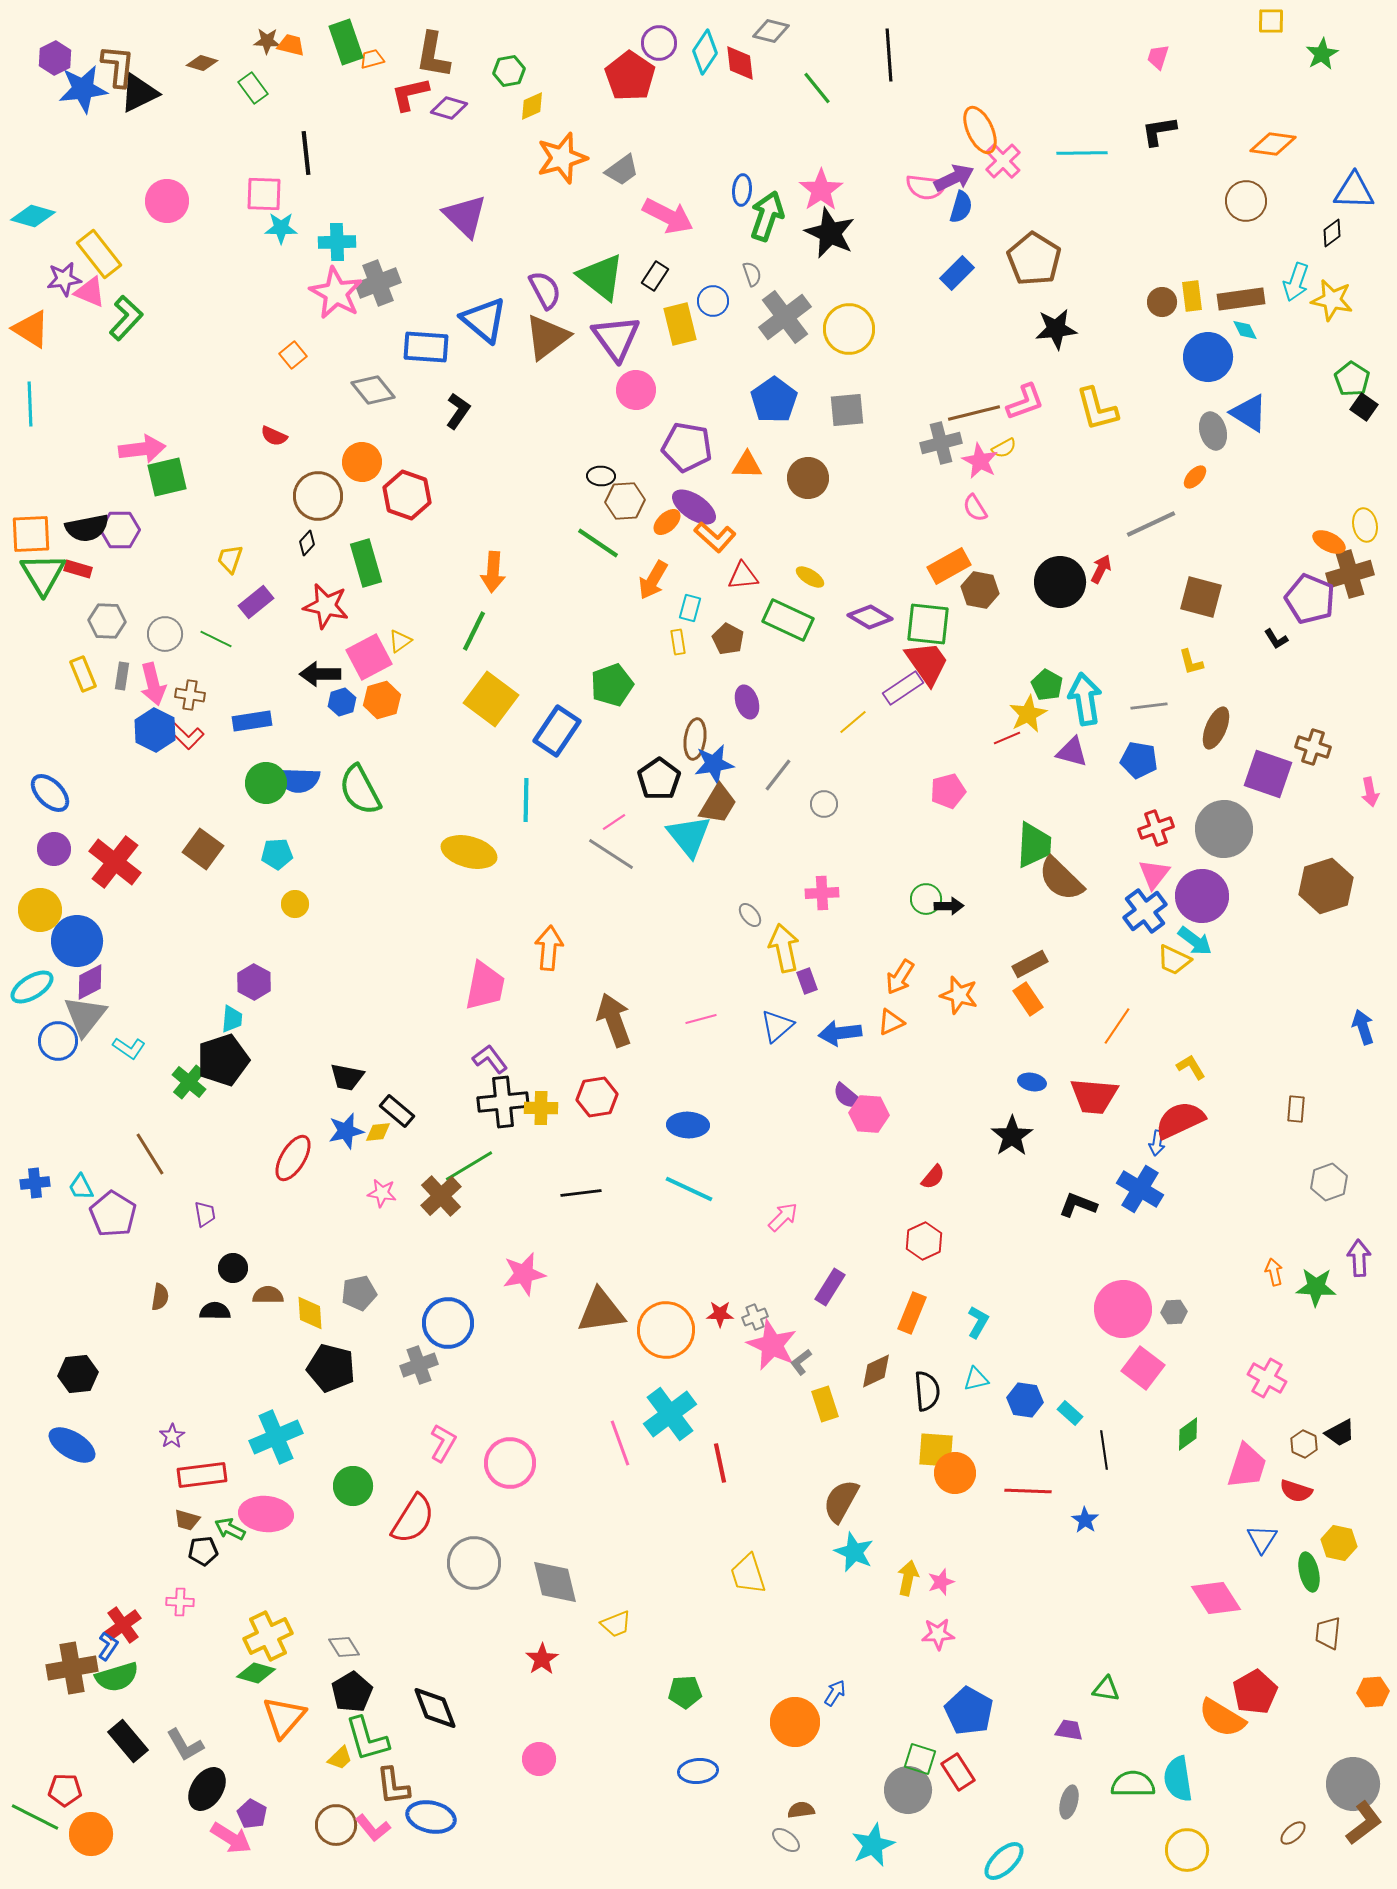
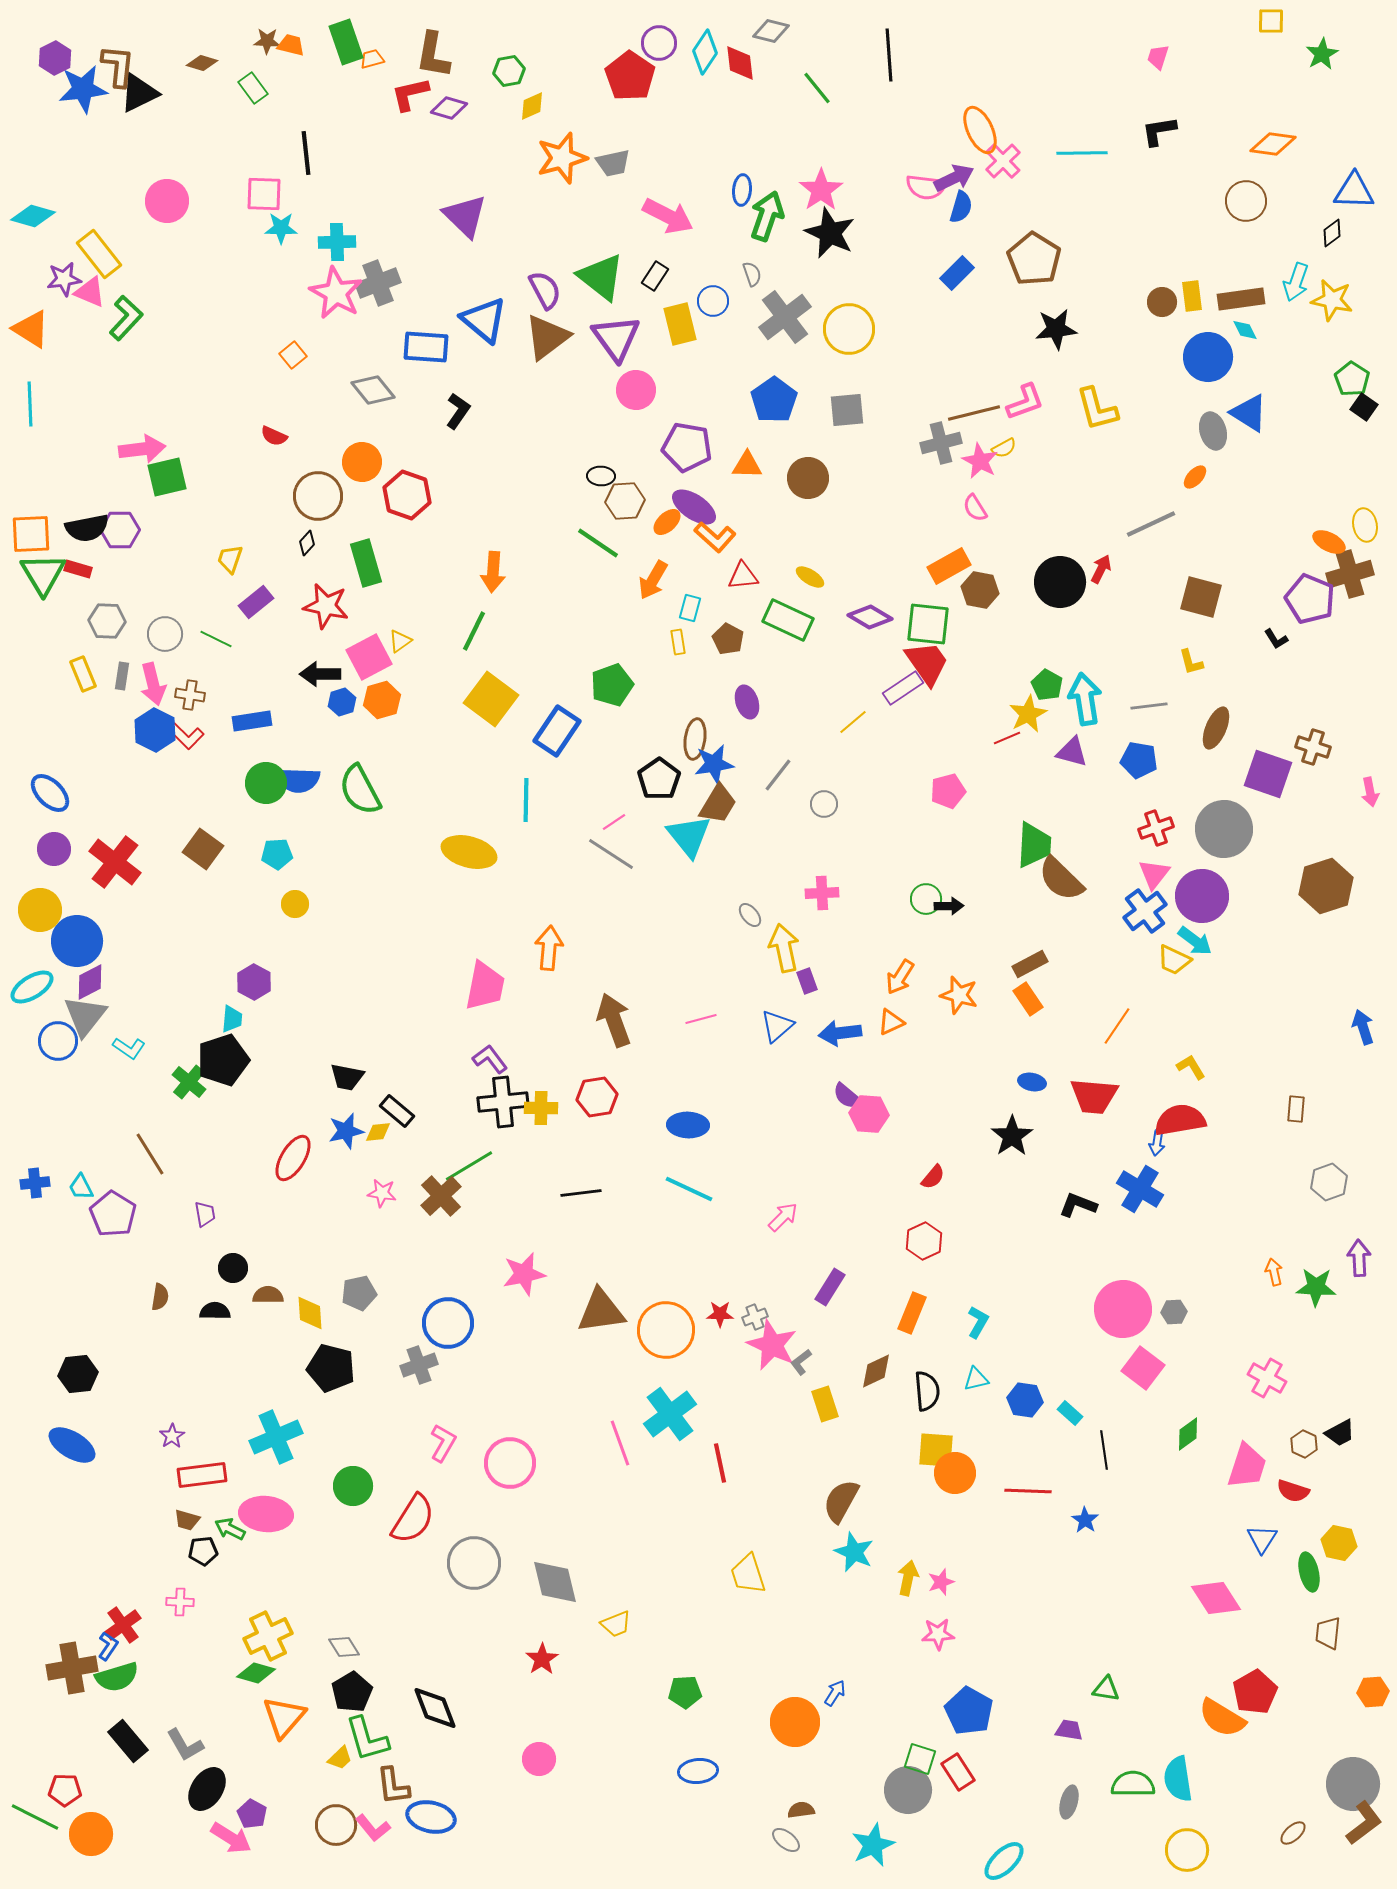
gray trapezoid at (622, 170): moved 9 px left, 7 px up; rotated 24 degrees clockwise
red semicircle at (1180, 1120): rotated 15 degrees clockwise
red semicircle at (1296, 1491): moved 3 px left
